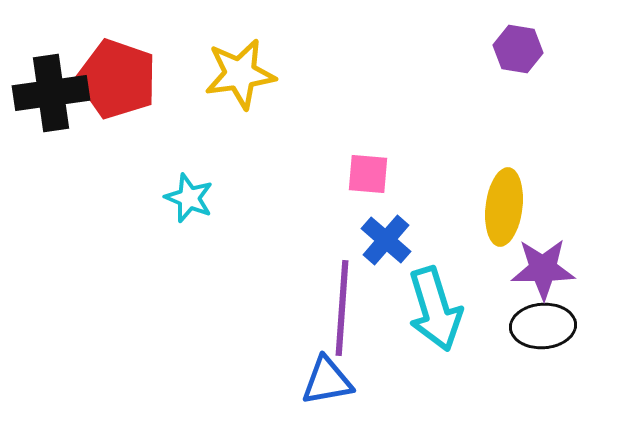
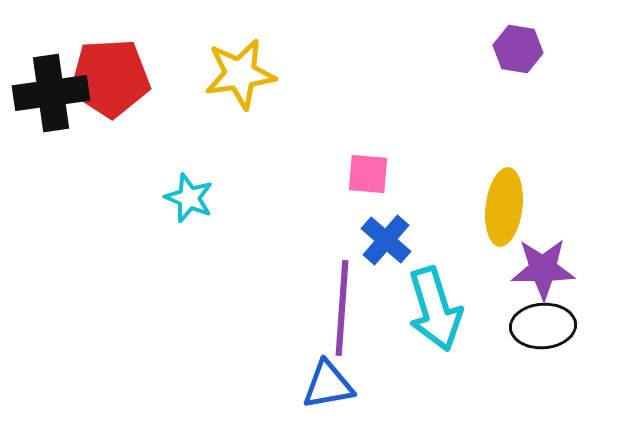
red pentagon: moved 7 px left, 1 px up; rotated 22 degrees counterclockwise
blue triangle: moved 1 px right, 4 px down
